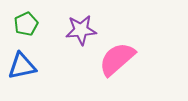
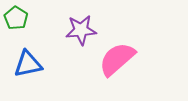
green pentagon: moved 10 px left, 6 px up; rotated 15 degrees counterclockwise
blue triangle: moved 6 px right, 2 px up
